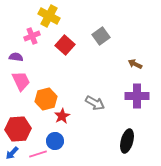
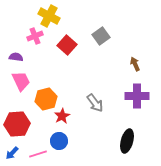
pink cross: moved 3 px right
red square: moved 2 px right
brown arrow: rotated 40 degrees clockwise
gray arrow: rotated 24 degrees clockwise
red hexagon: moved 1 px left, 5 px up
blue circle: moved 4 px right
